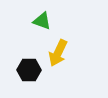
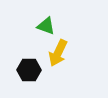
green triangle: moved 4 px right, 5 px down
